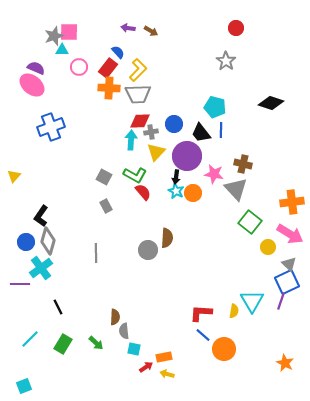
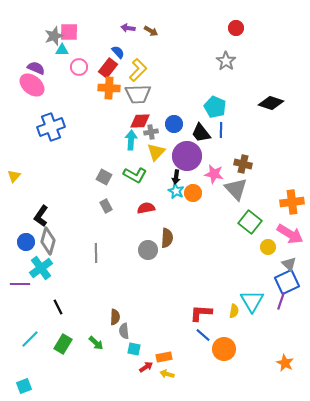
cyan pentagon at (215, 107): rotated 10 degrees clockwise
red semicircle at (143, 192): moved 3 px right, 16 px down; rotated 60 degrees counterclockwise
